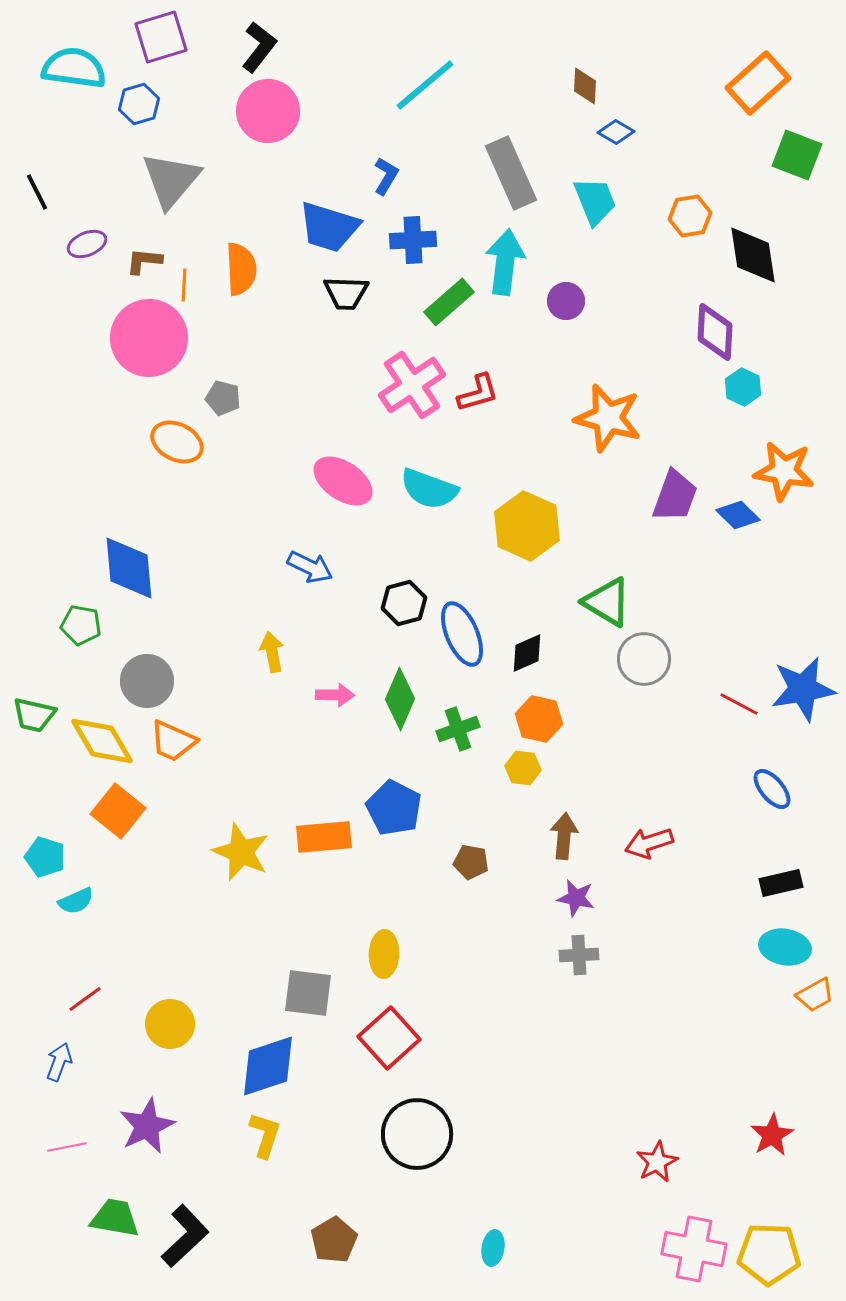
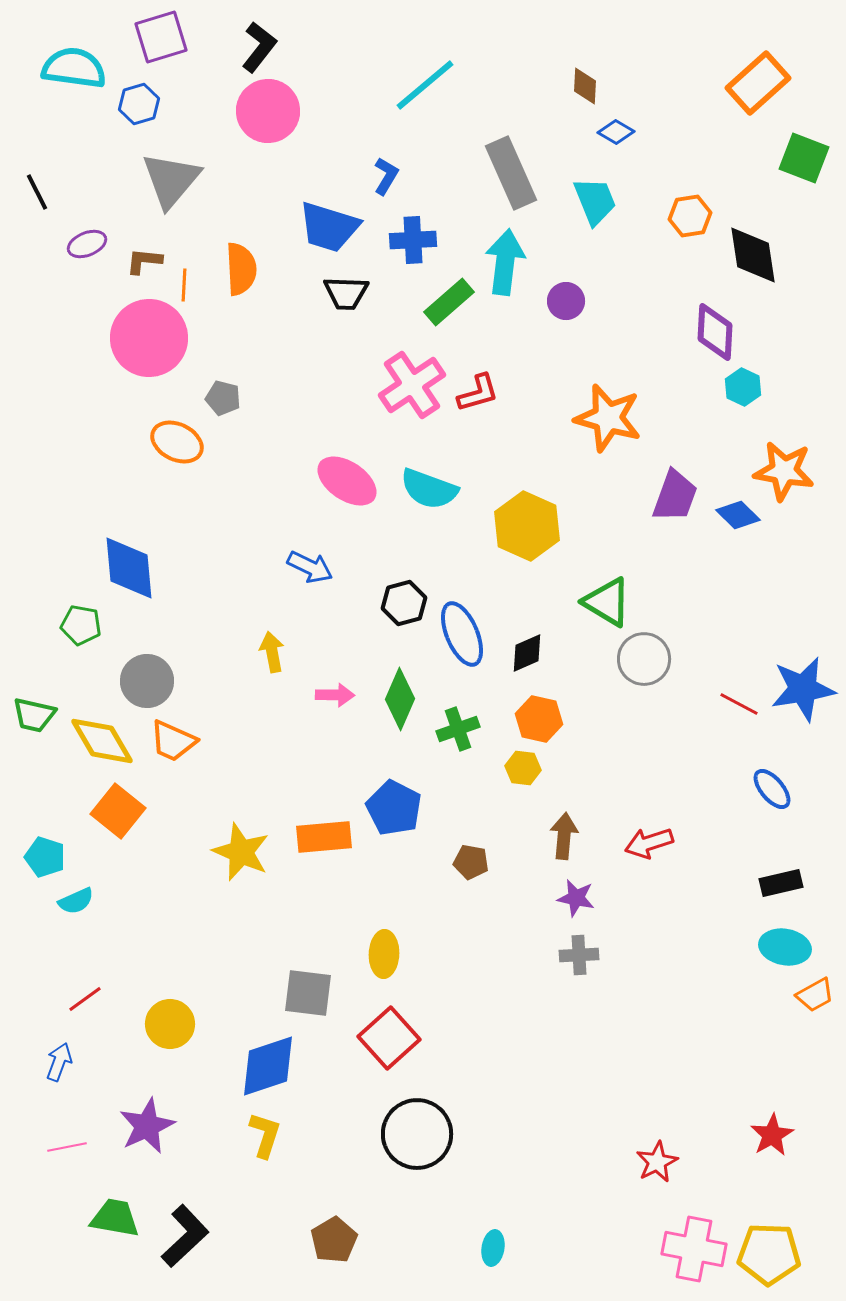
green square at (797, 155): moved 7 px right, 3 px down
pink ellipse at (343, 481): moved 4 px right
